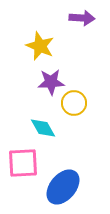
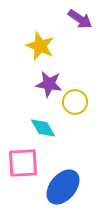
purple arrow: moved 2 px left, 1 px down; rotated 30 degrees clockwise
purple star: moved 2 px left, 2 px down; rotated 12 degrees clockwise
yellow circle: moved 1 px right, 1 px up
